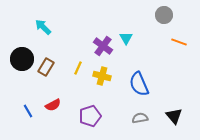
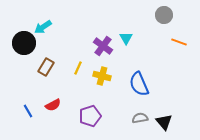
cyan arrow: rotated 78 degrees counterclockwise
black circle: moved 2 px right, 16 px up
black triangle: moved 10 px left, 6 px down
